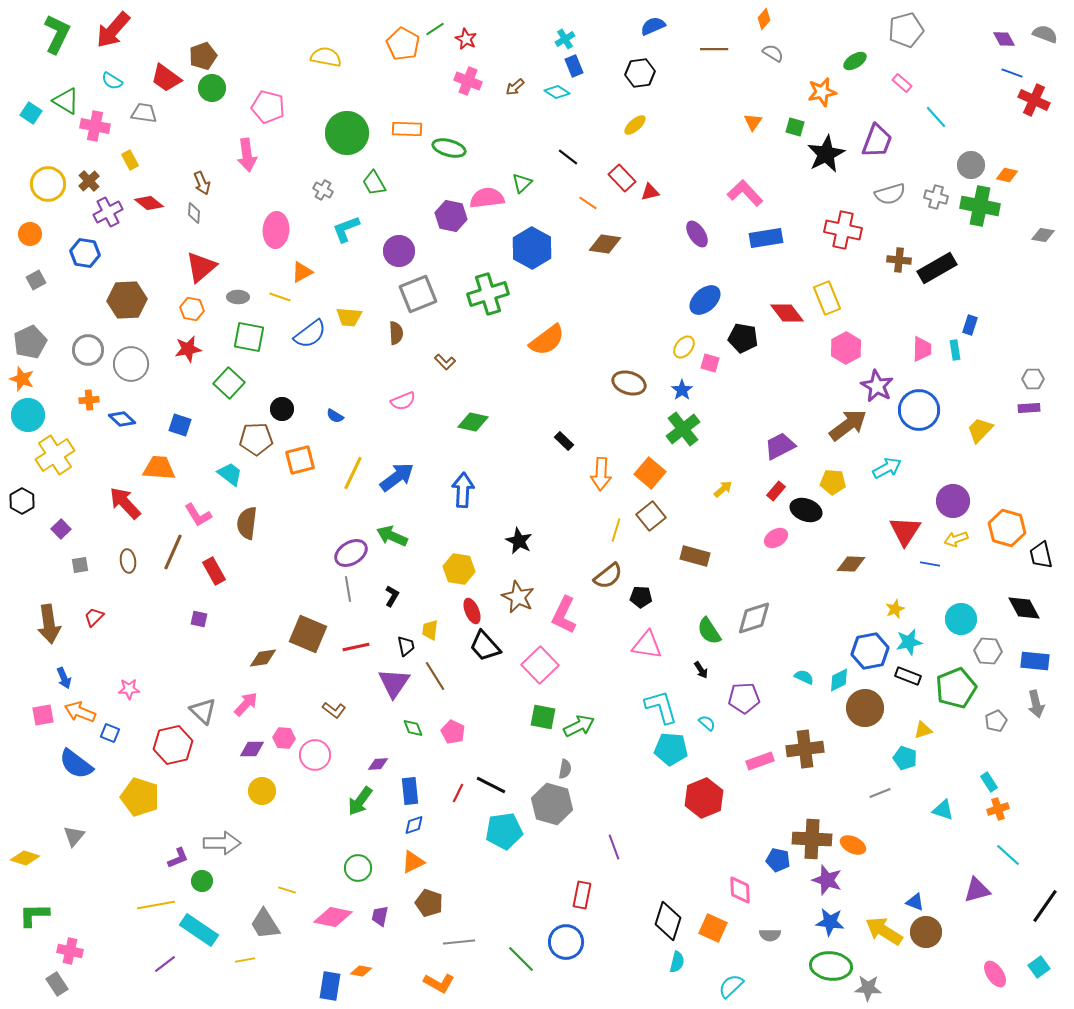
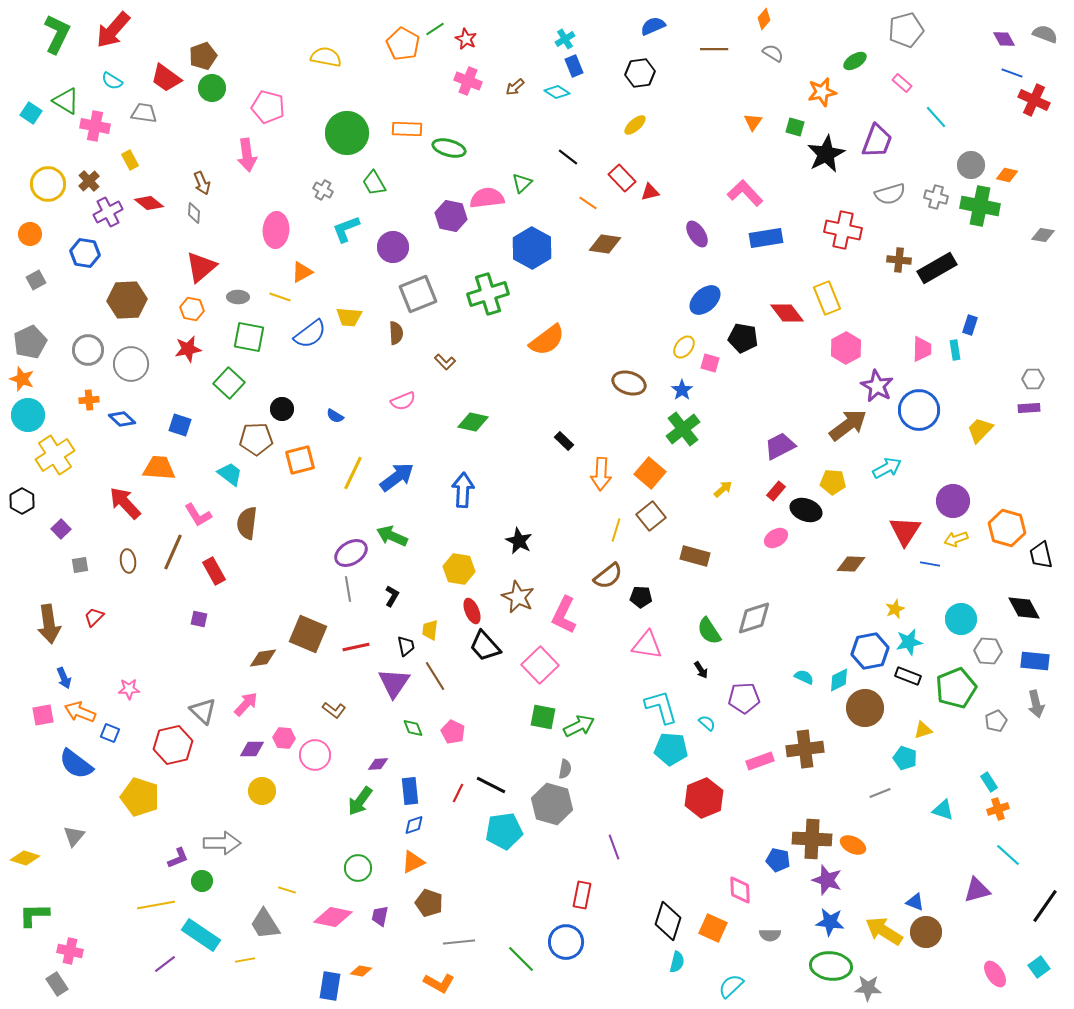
purple circle at (399, 251): moved 6 px left, 4 px up
cyan rectangle at (199, 930): moved 2 px right, 5 px down
